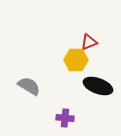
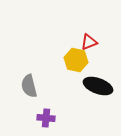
yellow hexagon: rotated 10 degrees clockwise
gray semicircle: rotated 135 degrees counterclockwise
purple cross: moved 19 px left
